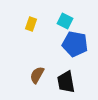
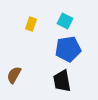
blue pentagon: moved 7 px left, 5 px down; rotated 20 degrees counterclockwise
brown semicircle: moved 23 px left
black trapezoid: moved 4 px left, 1 px up
